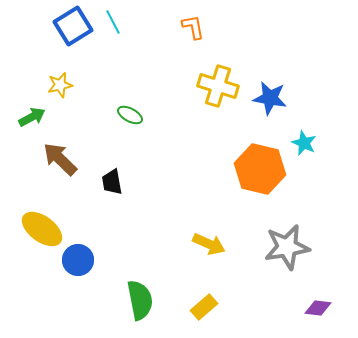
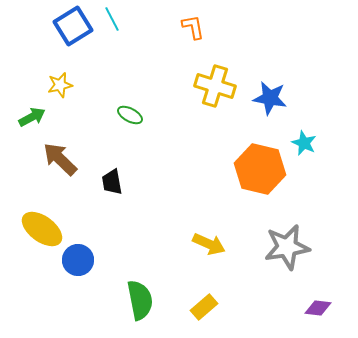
cyan line: moved 1 px left, 3 px up
yellow cross: moved 3 px left
